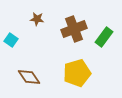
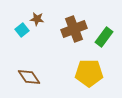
cyan square: moved 11 px right, 10 px up; rotated 16 degrees clockwise
yellow pentagon: moved 12 px right; rotated 16 degrees clockwise
